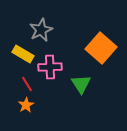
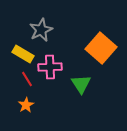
red line: moved 5 px up
